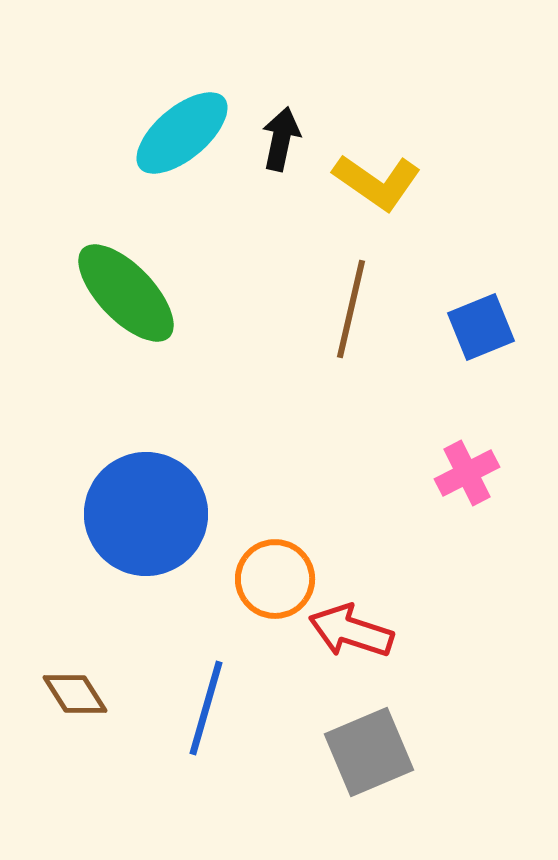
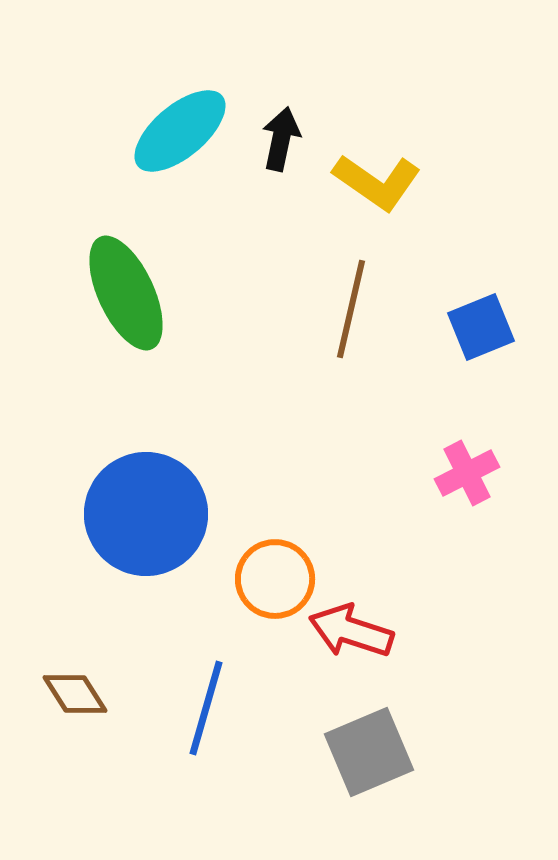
cyan ellipse: moved 2 px left, 2 px up
green ellipse: rotated 19 degrees clockwise
